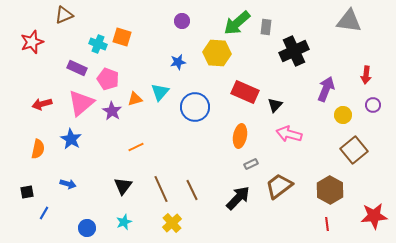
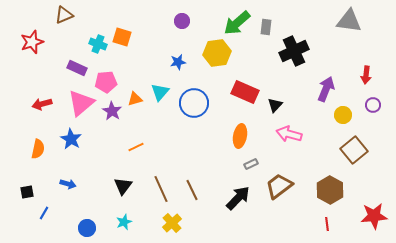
yellow hexagon at (217, 53): rotated 12 degrees counterclockwise
pink pentagon at (108, 79): moved 2 px left, 3 px down; rotated 25 degrees counterclockwise
blue circle at (195, 107): moved 1 px left, 4 px up
